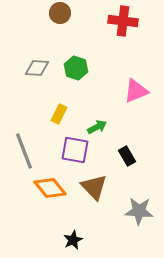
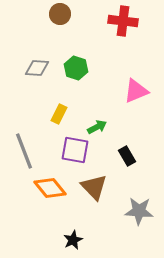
brown circle: moved 1 px down
